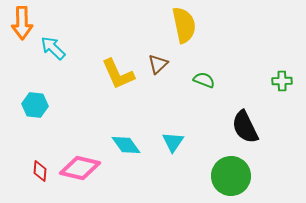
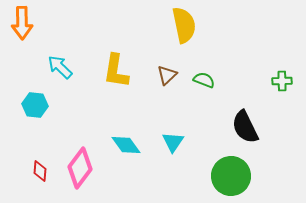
cyan arrow: moved 7 px right, 19 px down
brown triangle: moved 9 px right, 11 px down
yellow L-shape: moved 2 px left, 3 px up; rotated 33 degrees clockwise
pink diamond: rotated 66 degrees counterclockwise
